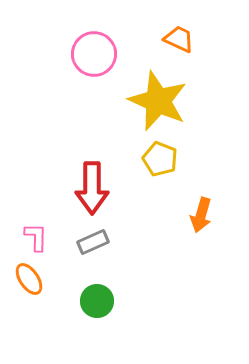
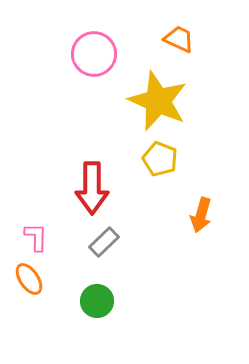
gray rectangle: moved 11 px right; rotated 20 degrees counterclockwise
